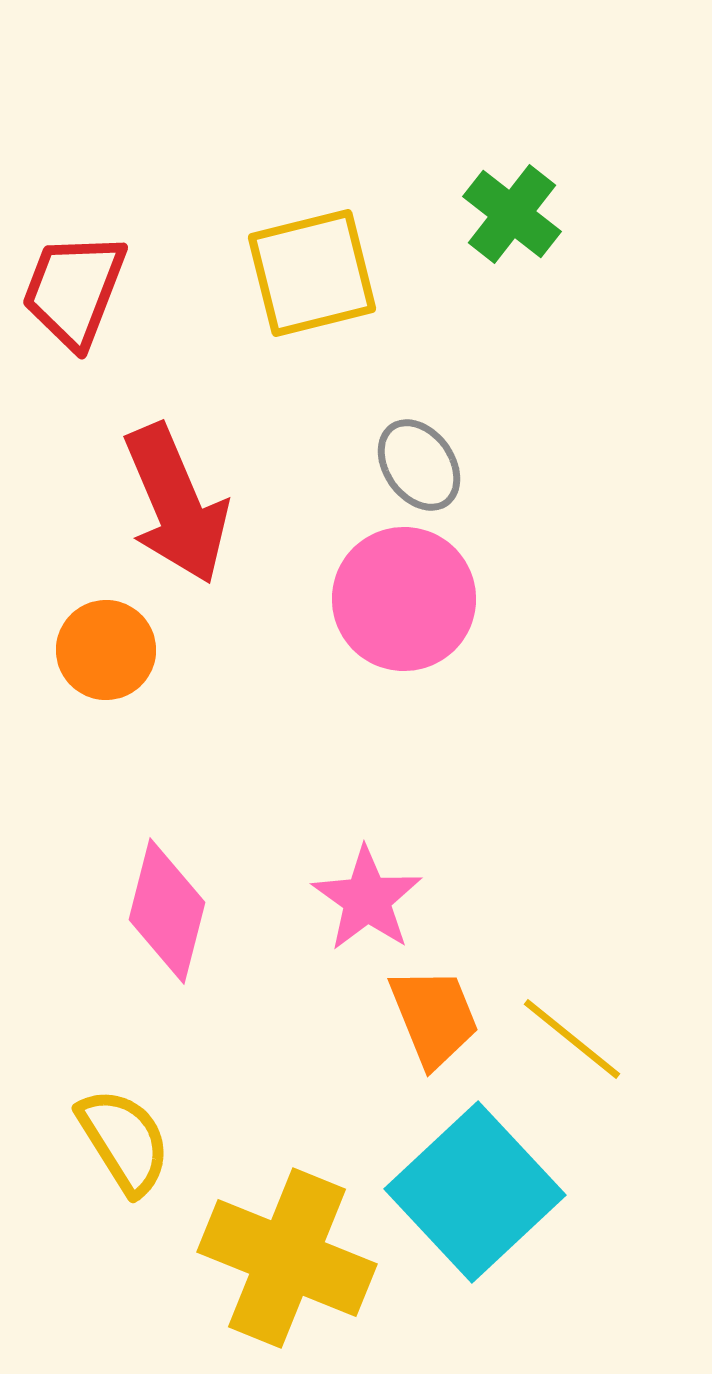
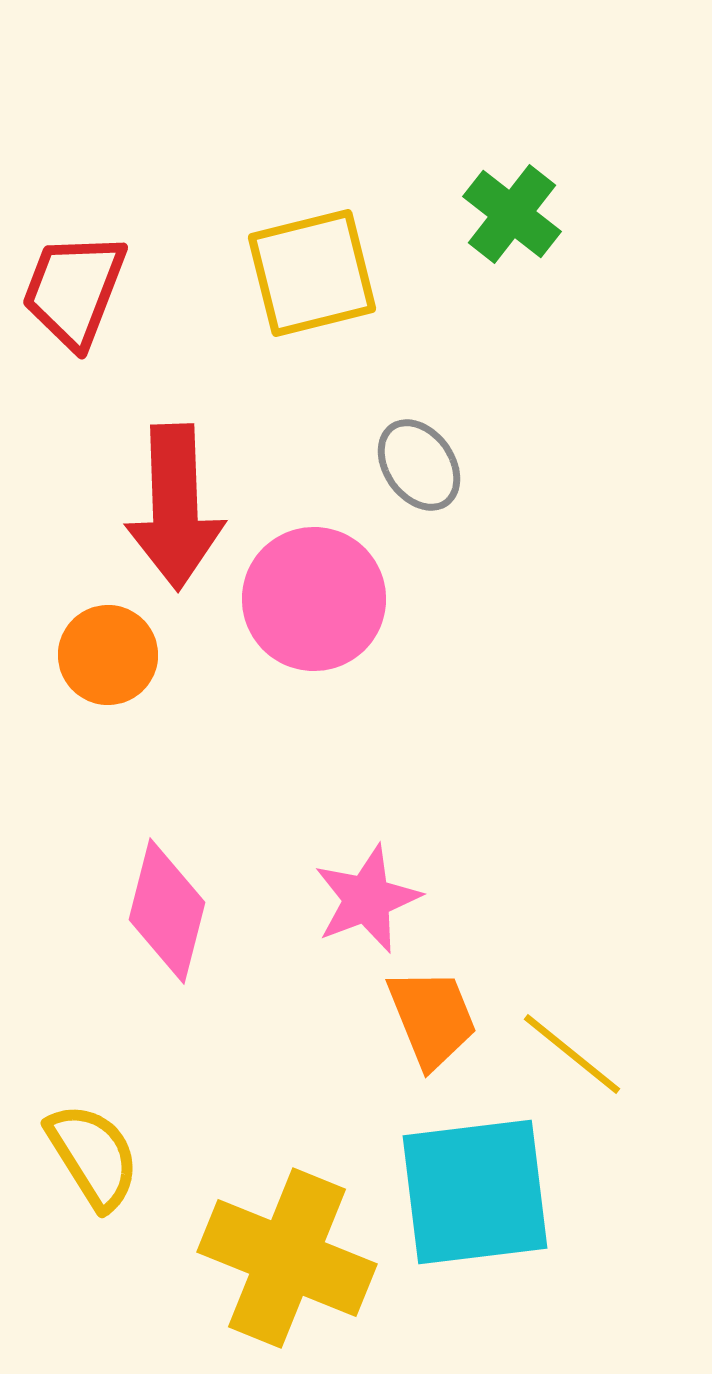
red arrow: moved 1 px left, 3 px down; rotated 21 degrees clockwise
pink circle: moved 90 px left
orange circle: moved 2 px right, 5 px down
pink star: rotated 16 degrees clockwise
orange trapezoid: moved 2 px left, 1 px down
yellow line: moved 15 px down
yellow semicircle: moved 31 px left, 15 px down
cyan square: rotated 36 degrees clockwise
